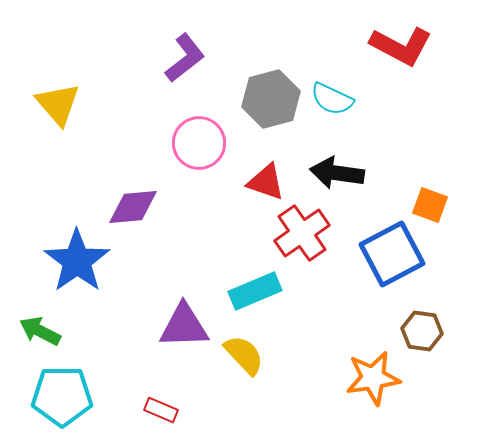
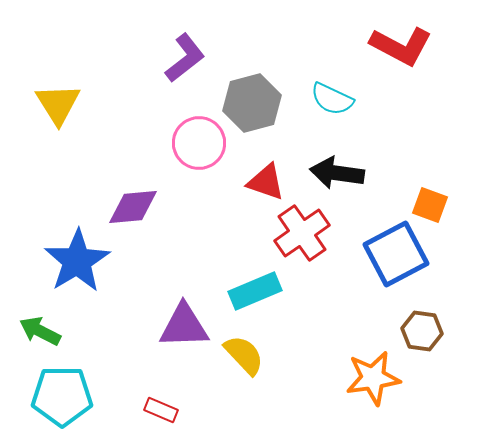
gray hexagon: moved 19 px left, 4 px down
yellow triangle: rotated 9 degrees clockwise
blue square: moved 4 px right
blue star: rotated 4 degrees clockwise
